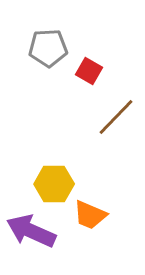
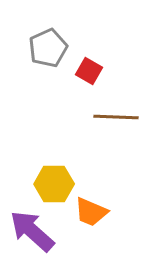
gray pentagon: rotated 21 degrees counterclockwise
brown line: rotated 48 degrees clockwise
orange trapezoid: moved 1 px right, 3 px up
purple arrow: moved 1 px right; rotated 18 degrees clockwise
